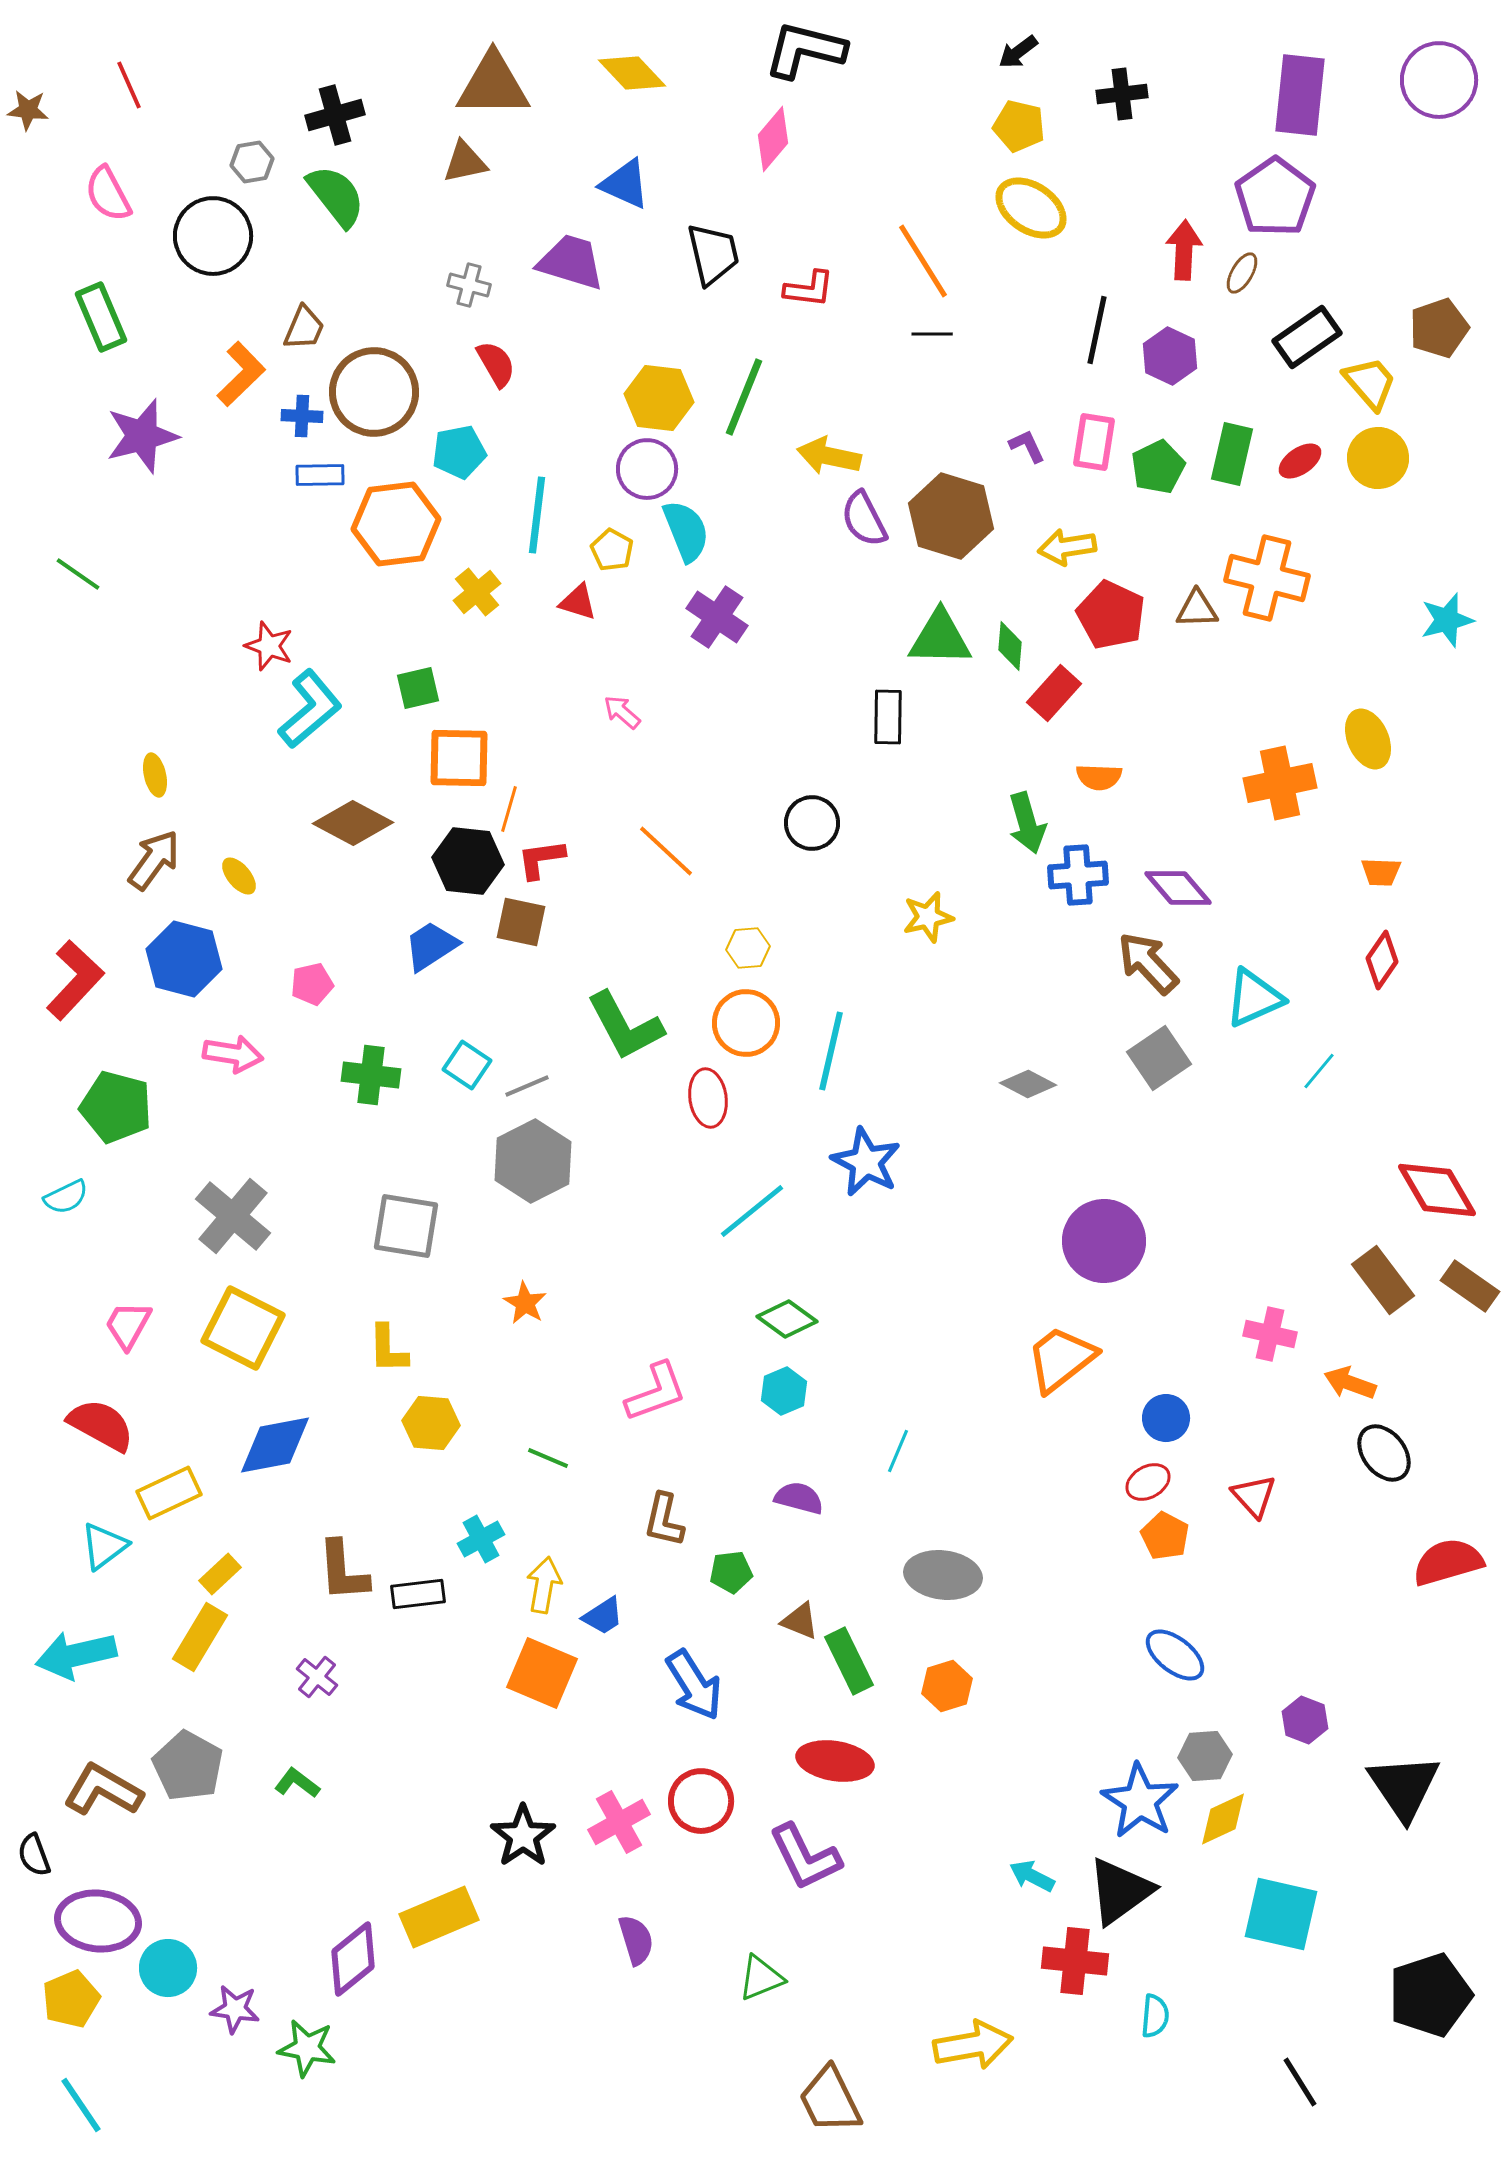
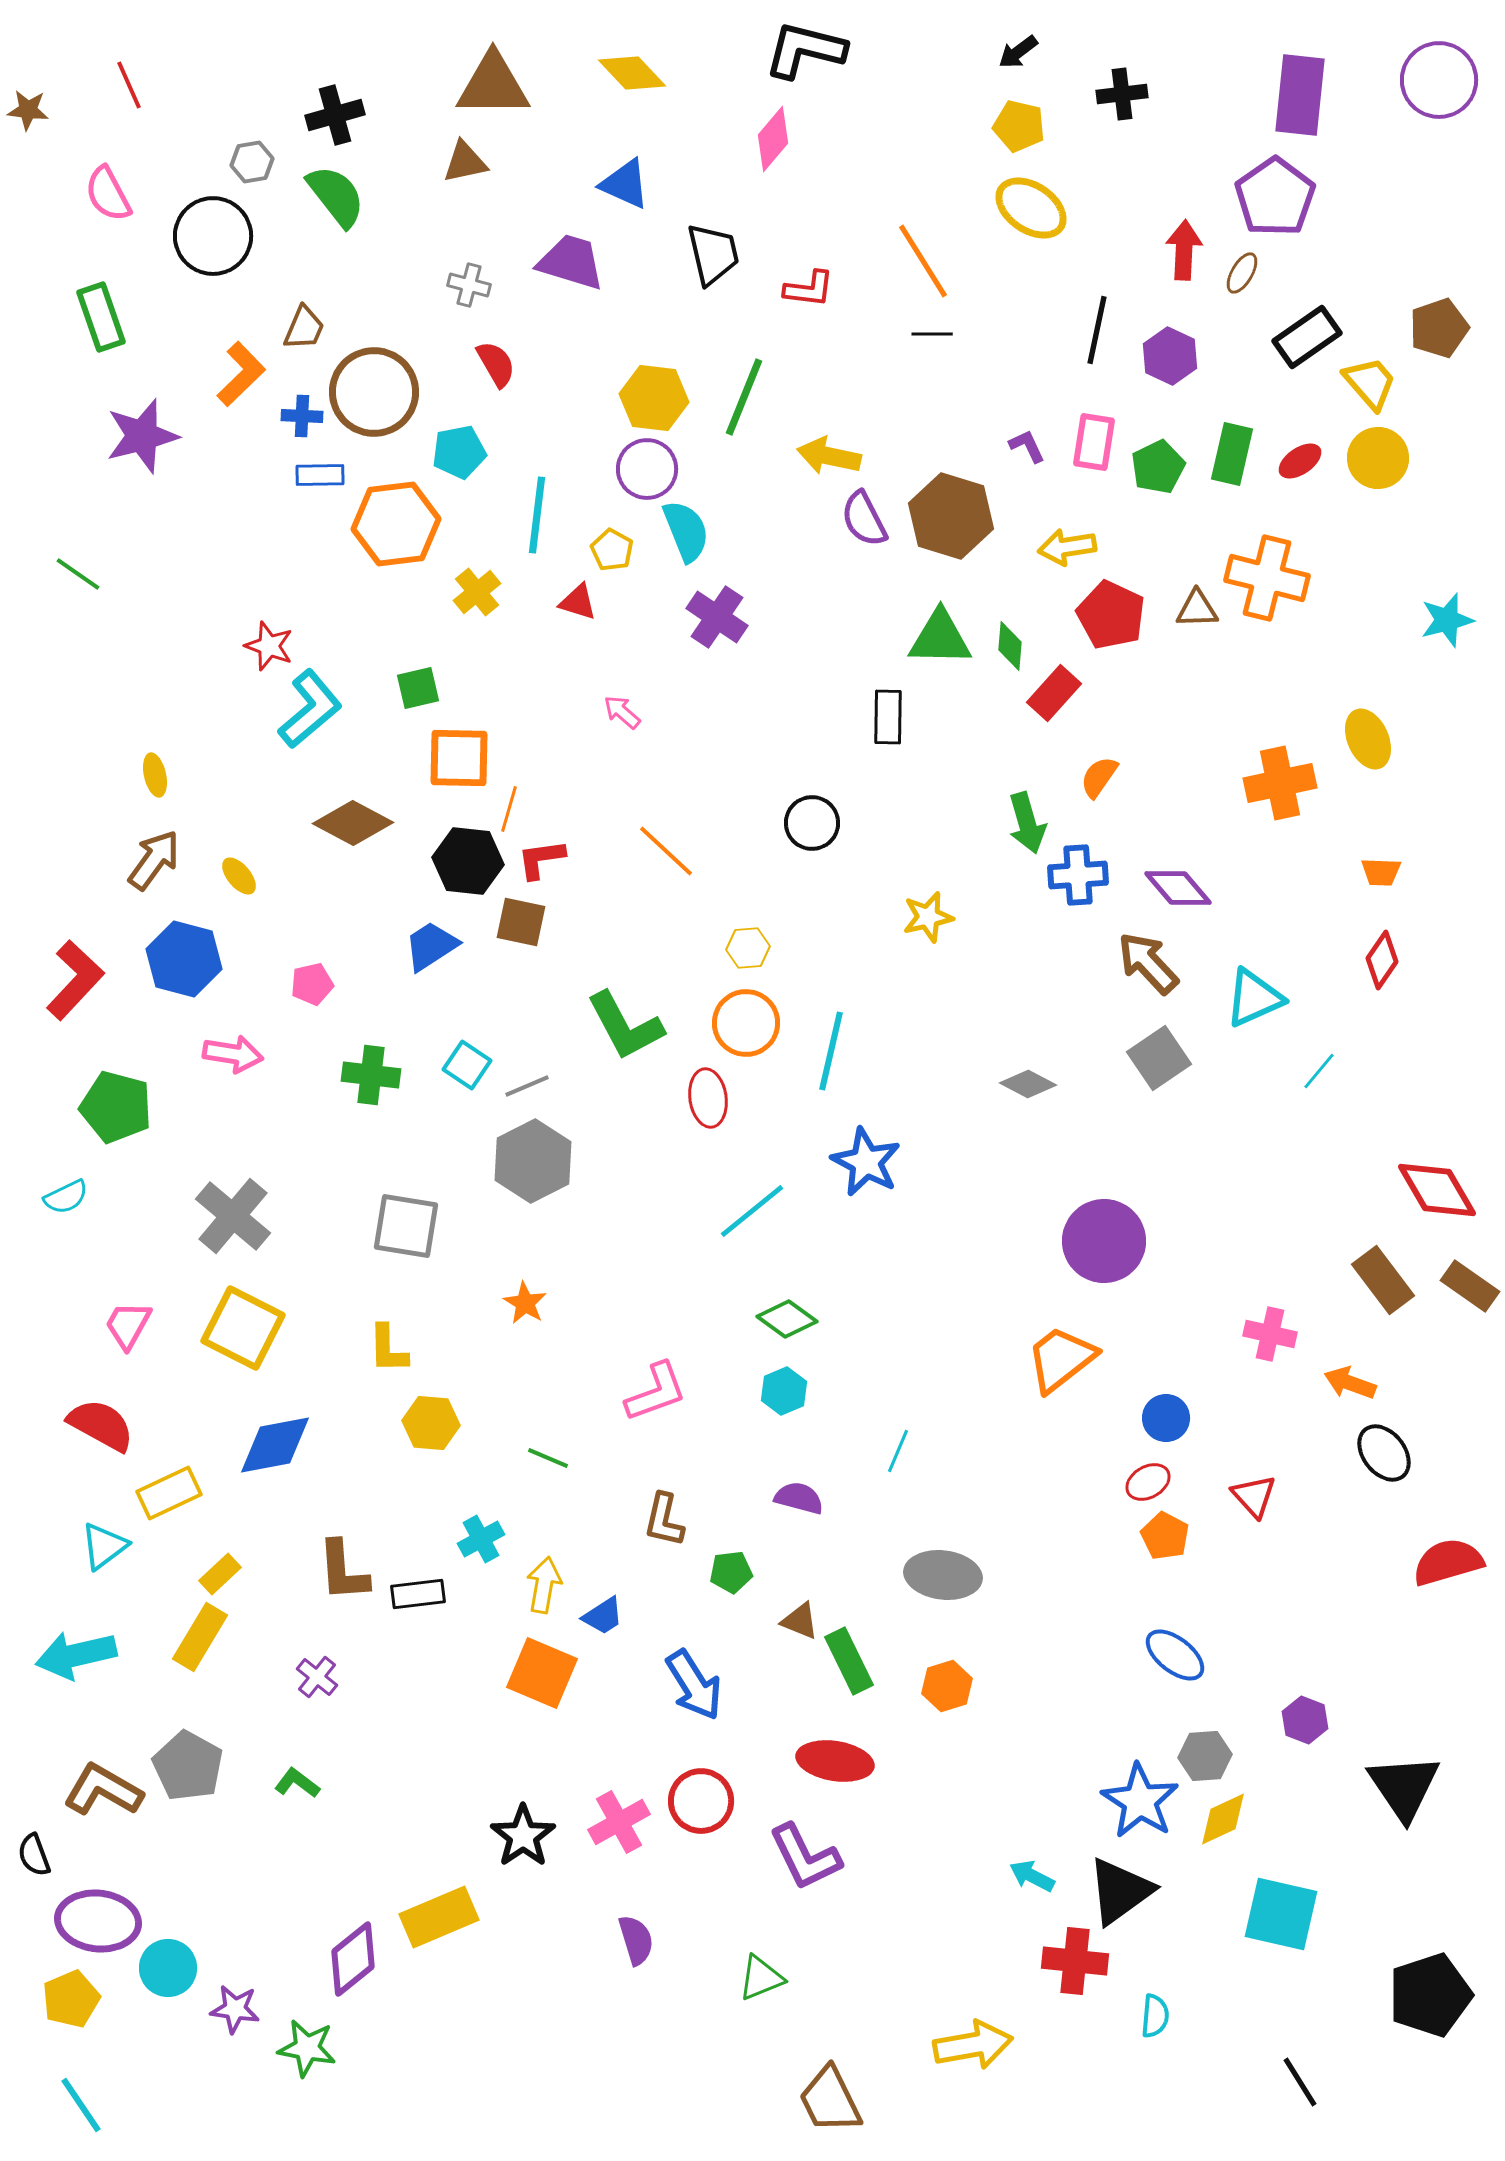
green rectangle at (101, 317): rotated 4 degrees clockwise
yellow hexagon at (659, 398): moved 5 px left
orange semicircle at (1099, 777): rotated 123 degrees clockwise
